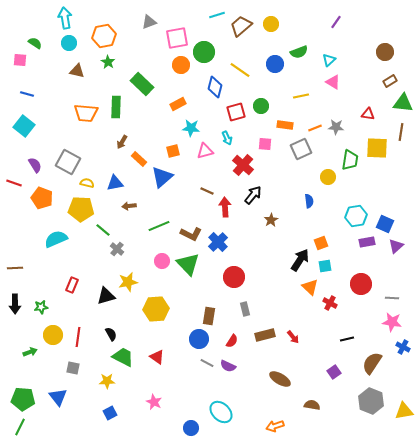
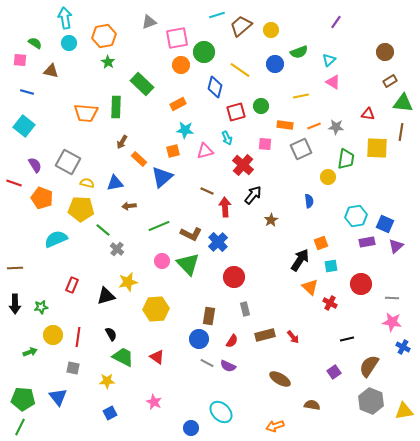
yellow circle at (271, 24): moved 6 px down
brown triangle at (77, 71): moved 26 px left
blue line at (27, 94): moved 2 px up
cyan star at (191, 128): moved 6 px left, 2 px down
orange line at (315, 128): moved 1 px left, 2 px up
green trapezoid at (350, 160): moved 4 px left, 1 px up
cyan square at (325, 266): moved 6 px right
brown semicircle at (372, 363): moved 3 px left, 3 px down
